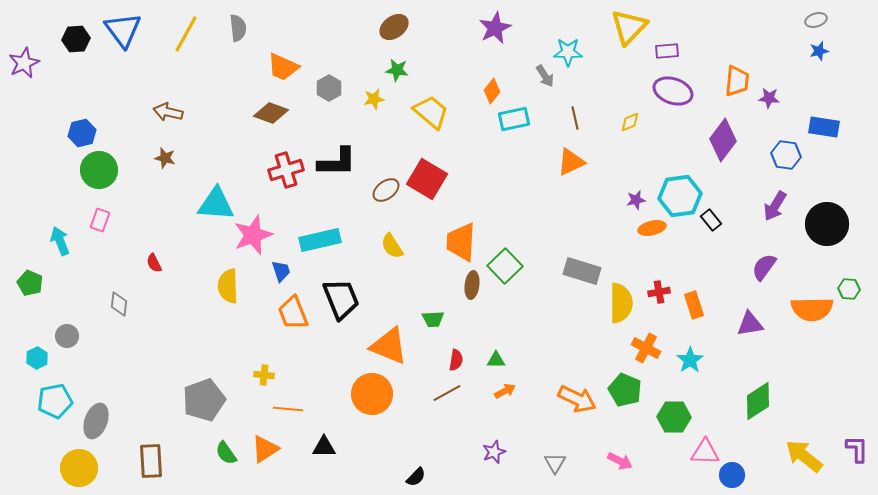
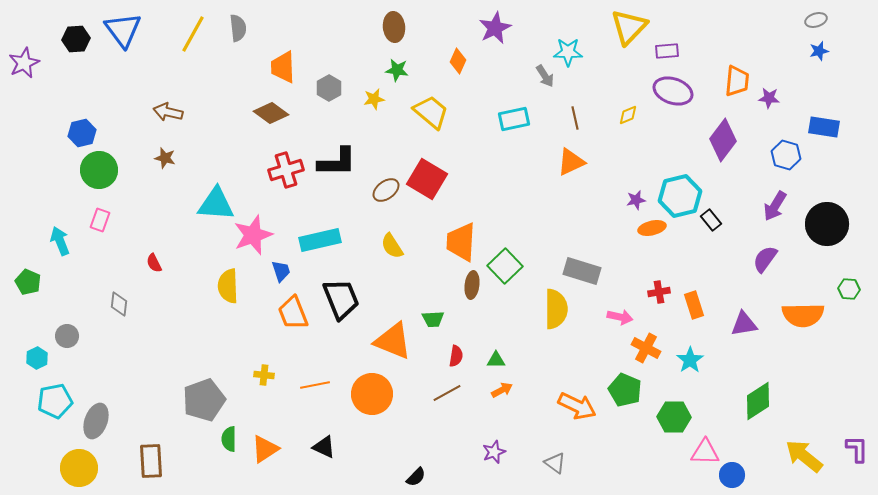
brown ellipse at (394, 27): rotated 60 degrees counterclockwise
yellow line at (186, 34): moved 7 px right
orange trapezoid at (283, 67): rotated 64 degrees clockwise
orange diamond at (492, 91): moved 34 px left, 30 px up; rotated 15 degrees counterclockwise
brown diamond at (271, 113): rotated 16 degrees clockwise
yellow diamond at (630, 122): moved 2 px left, 7 px up
blue hexagon at (786, 155): rotated 8 degrees clockwise
cyan hexagon at (680, 196): rotated 6 degrees counterclockwise
purple semicircle at (764, 267): moved 1 px right, 8 px up
green pentagon at (30, 283): moved 2 px left, 1 px up
yellow semicircle at (621, 303): moved 65 px left, 6 px down
orange semicircle at (812, 309): moved 9 px left, 6 px down
purple triangle at (750, 324): moved 6 px left
orange triangle at (389, 346): moved 4 px right, 5 px up
red semicircle at (456, 360): moved 4 px up
orange arrow at (505, 391): moved 3 px left, 1 px up
orange arrow at (577, 399): moved 7 px down
orange line at (288, 409): moved 27 px right, 24 px up; rotated 16 degrees counterclockwise
black triangle at (324, 447): rotated 25 degrees clockwise
green semicircle at (226, 453): moved 3 px right, 14 px up; rotated 35 degrees clockwise
pink arrow at (620, 461): moved 144 px up; rotated 15 degrees counterclockwise
gray triangle at (555, 463): rotated 25 degrees counterclockwise
